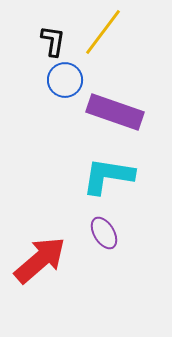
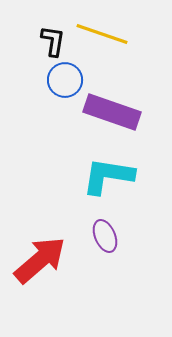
yellow line: moved 1 px left, 2 px down; rotated 72 degrees clockwise
purple rectangle: moved 3 px left
purple ellipse: moved 1 px right, 3 px down; rotated 8 degrees clockwise
